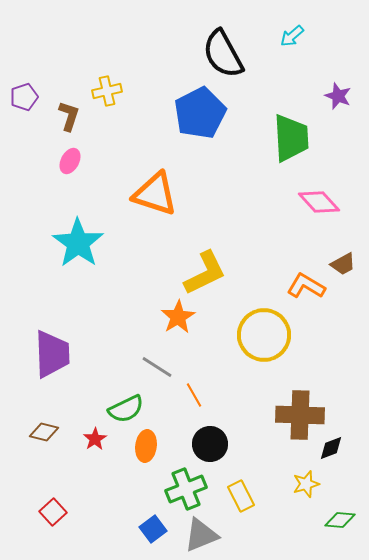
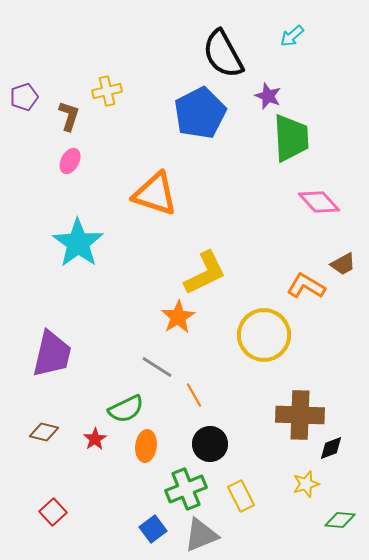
purple star: moved 70 px left
purple trapezoid: rotated 15 degrees clockwise
